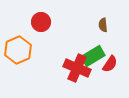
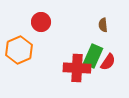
orange hexagon: moved 1 px right
green rectangle: rotated 35 degrees counterclockwise
red semicircle: moved 2 px left, 2 px up
red cross: rotated 20 degrees counterclockwise
